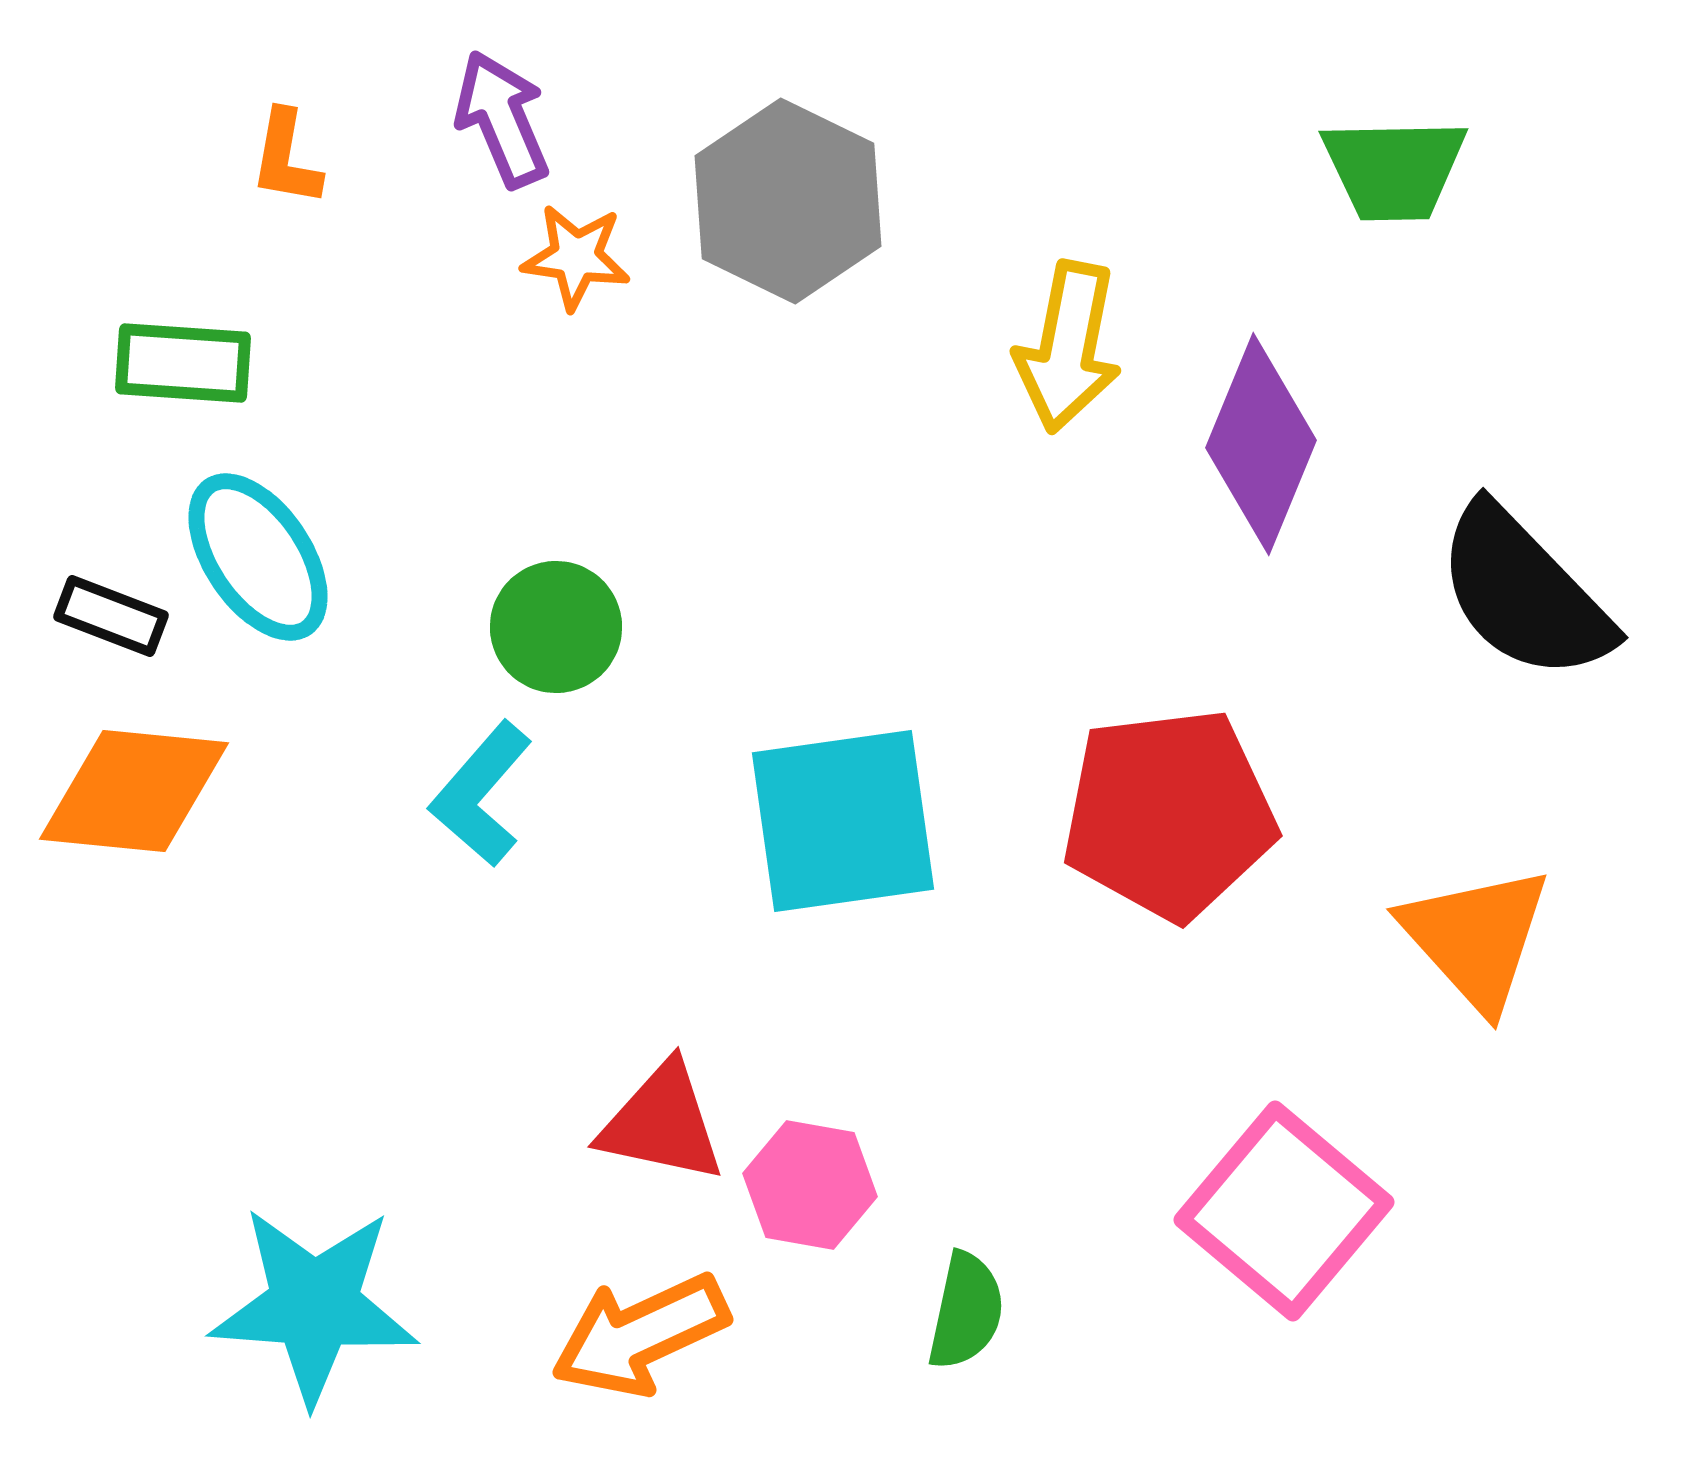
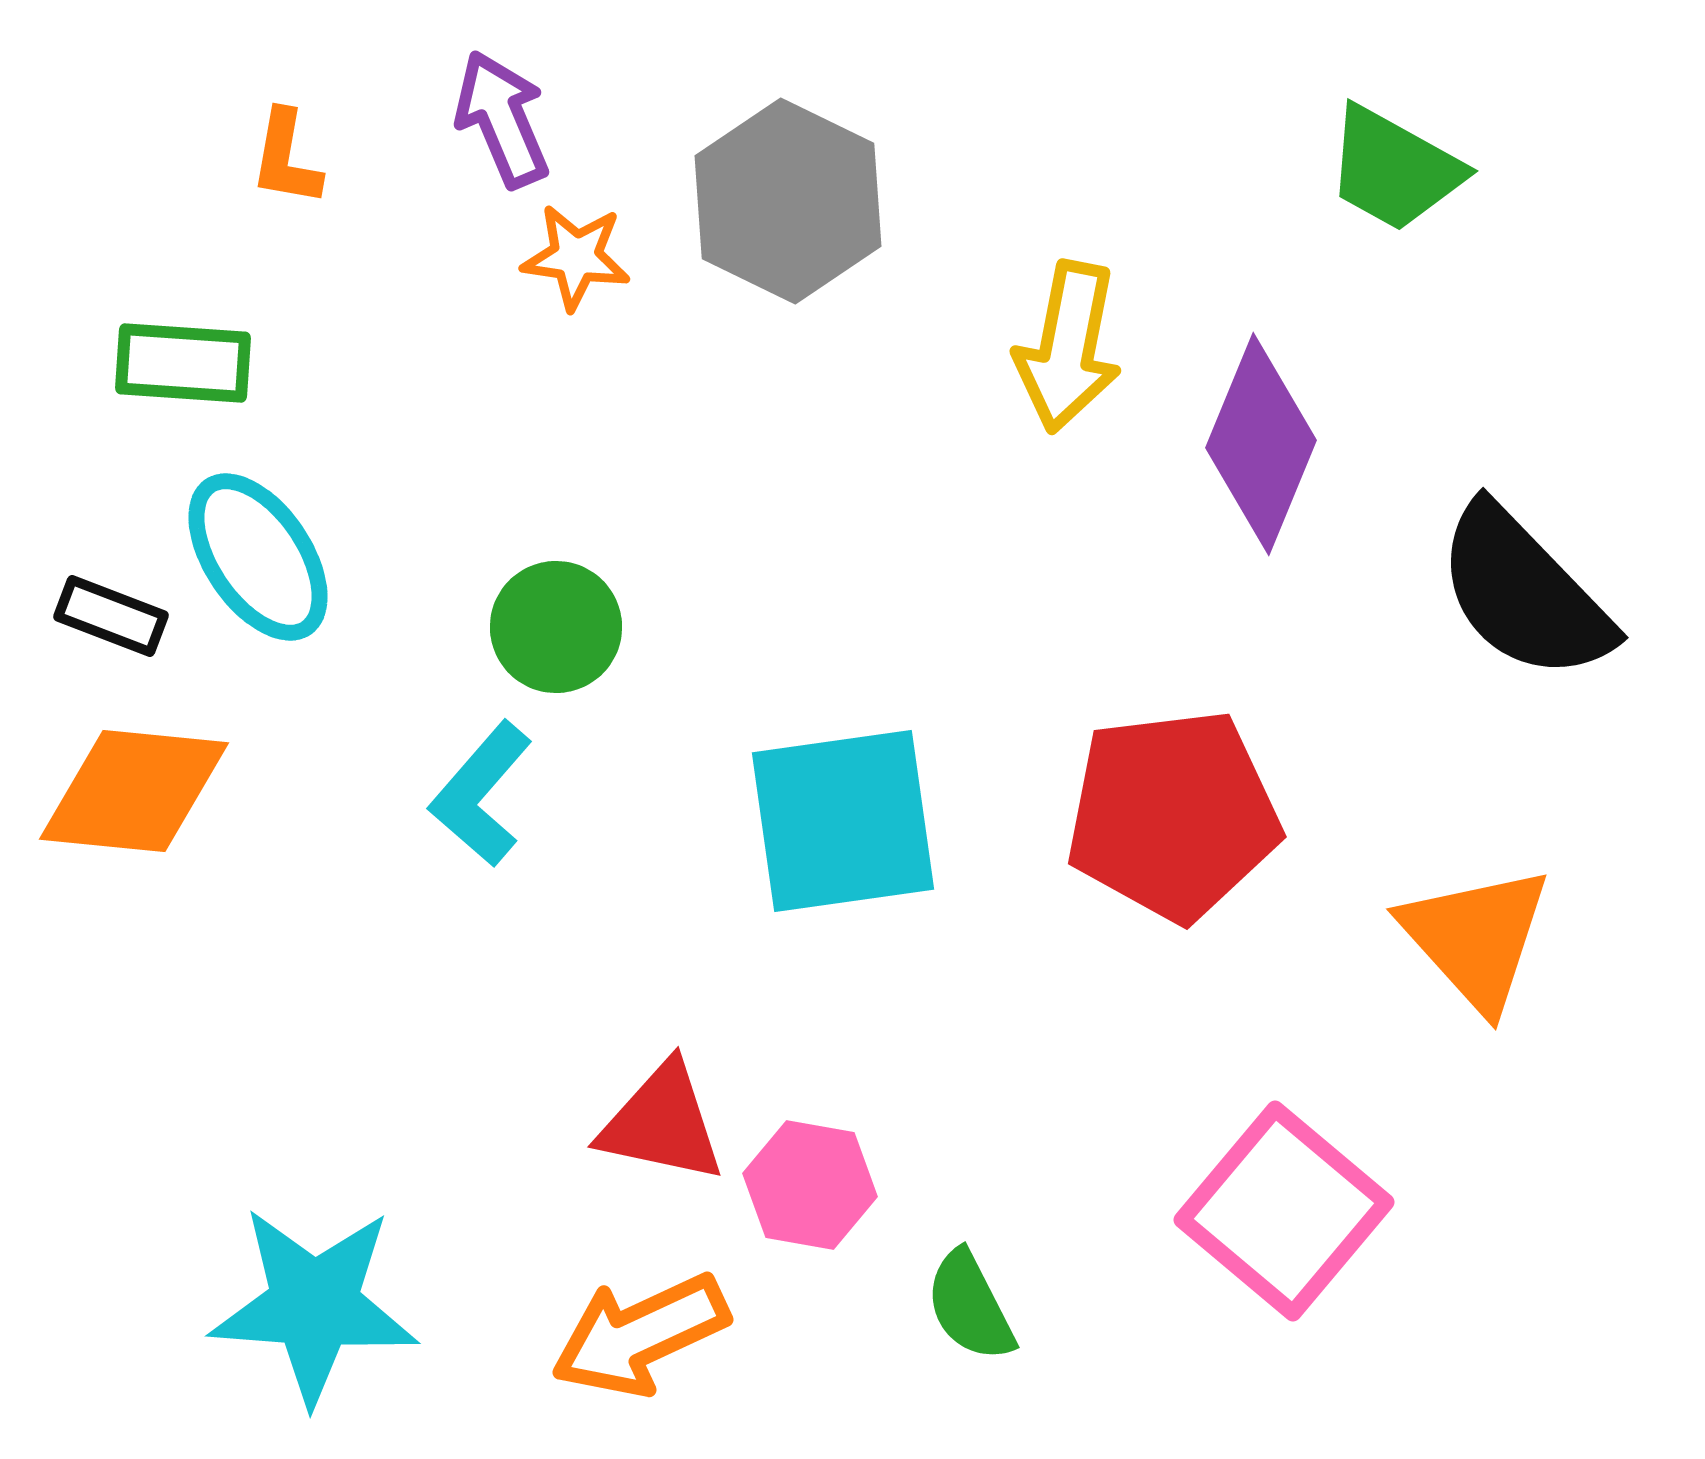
green trapezoid: rotated 30 degrees clockwise
red pentagon: moved 4 px right, 1 px down
green semicircle: moved 4 px right, 5 px up; rotated 141 degrees clockwise
